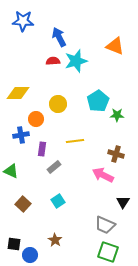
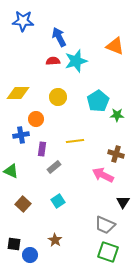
yellow circle: moved 7 px up
